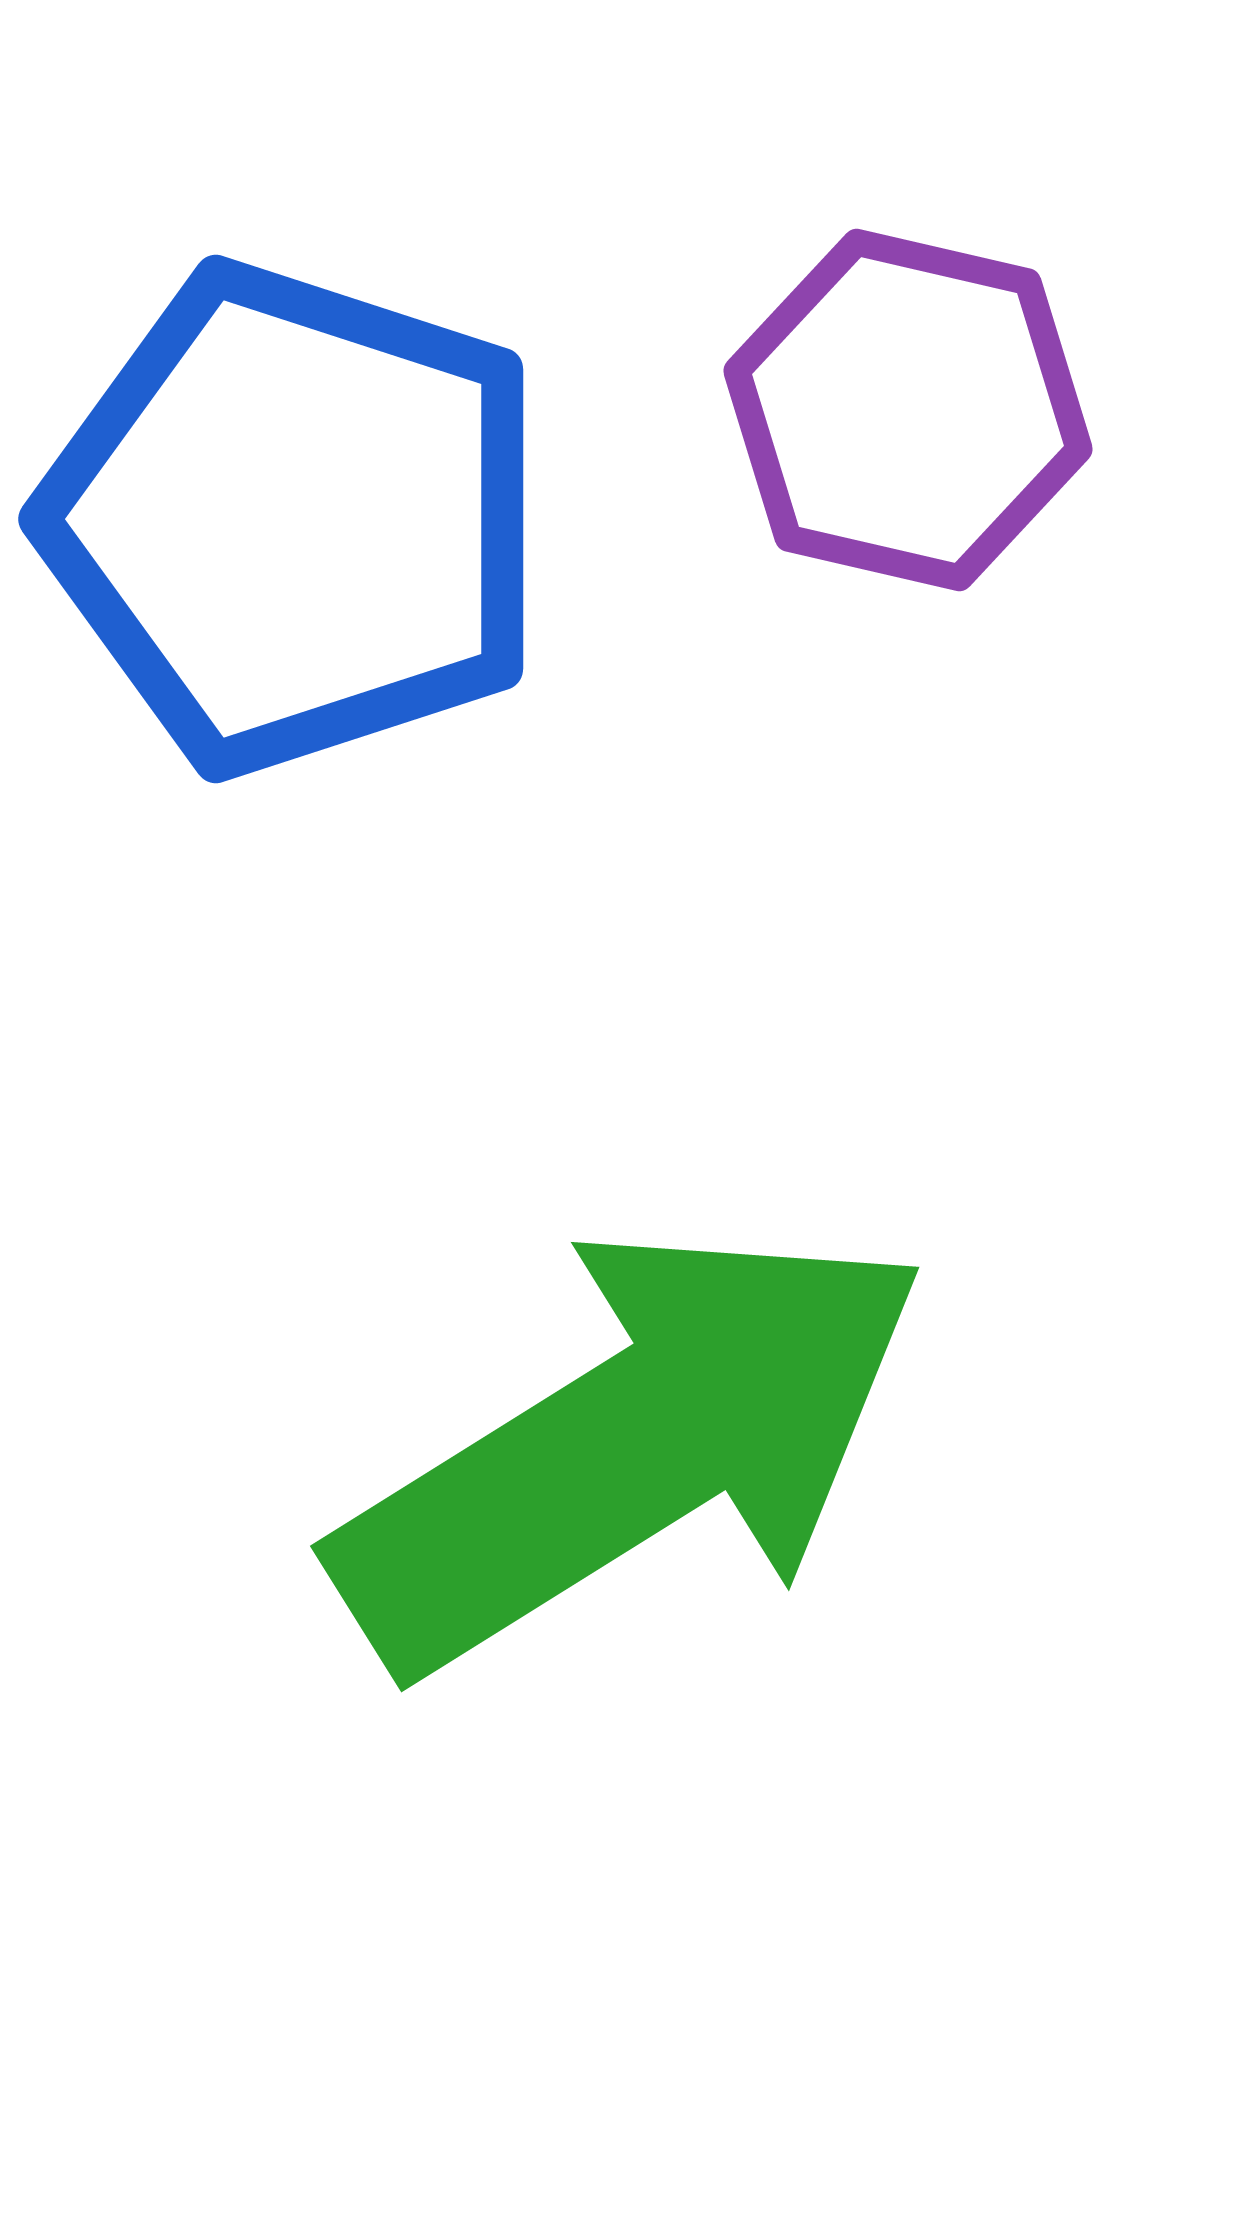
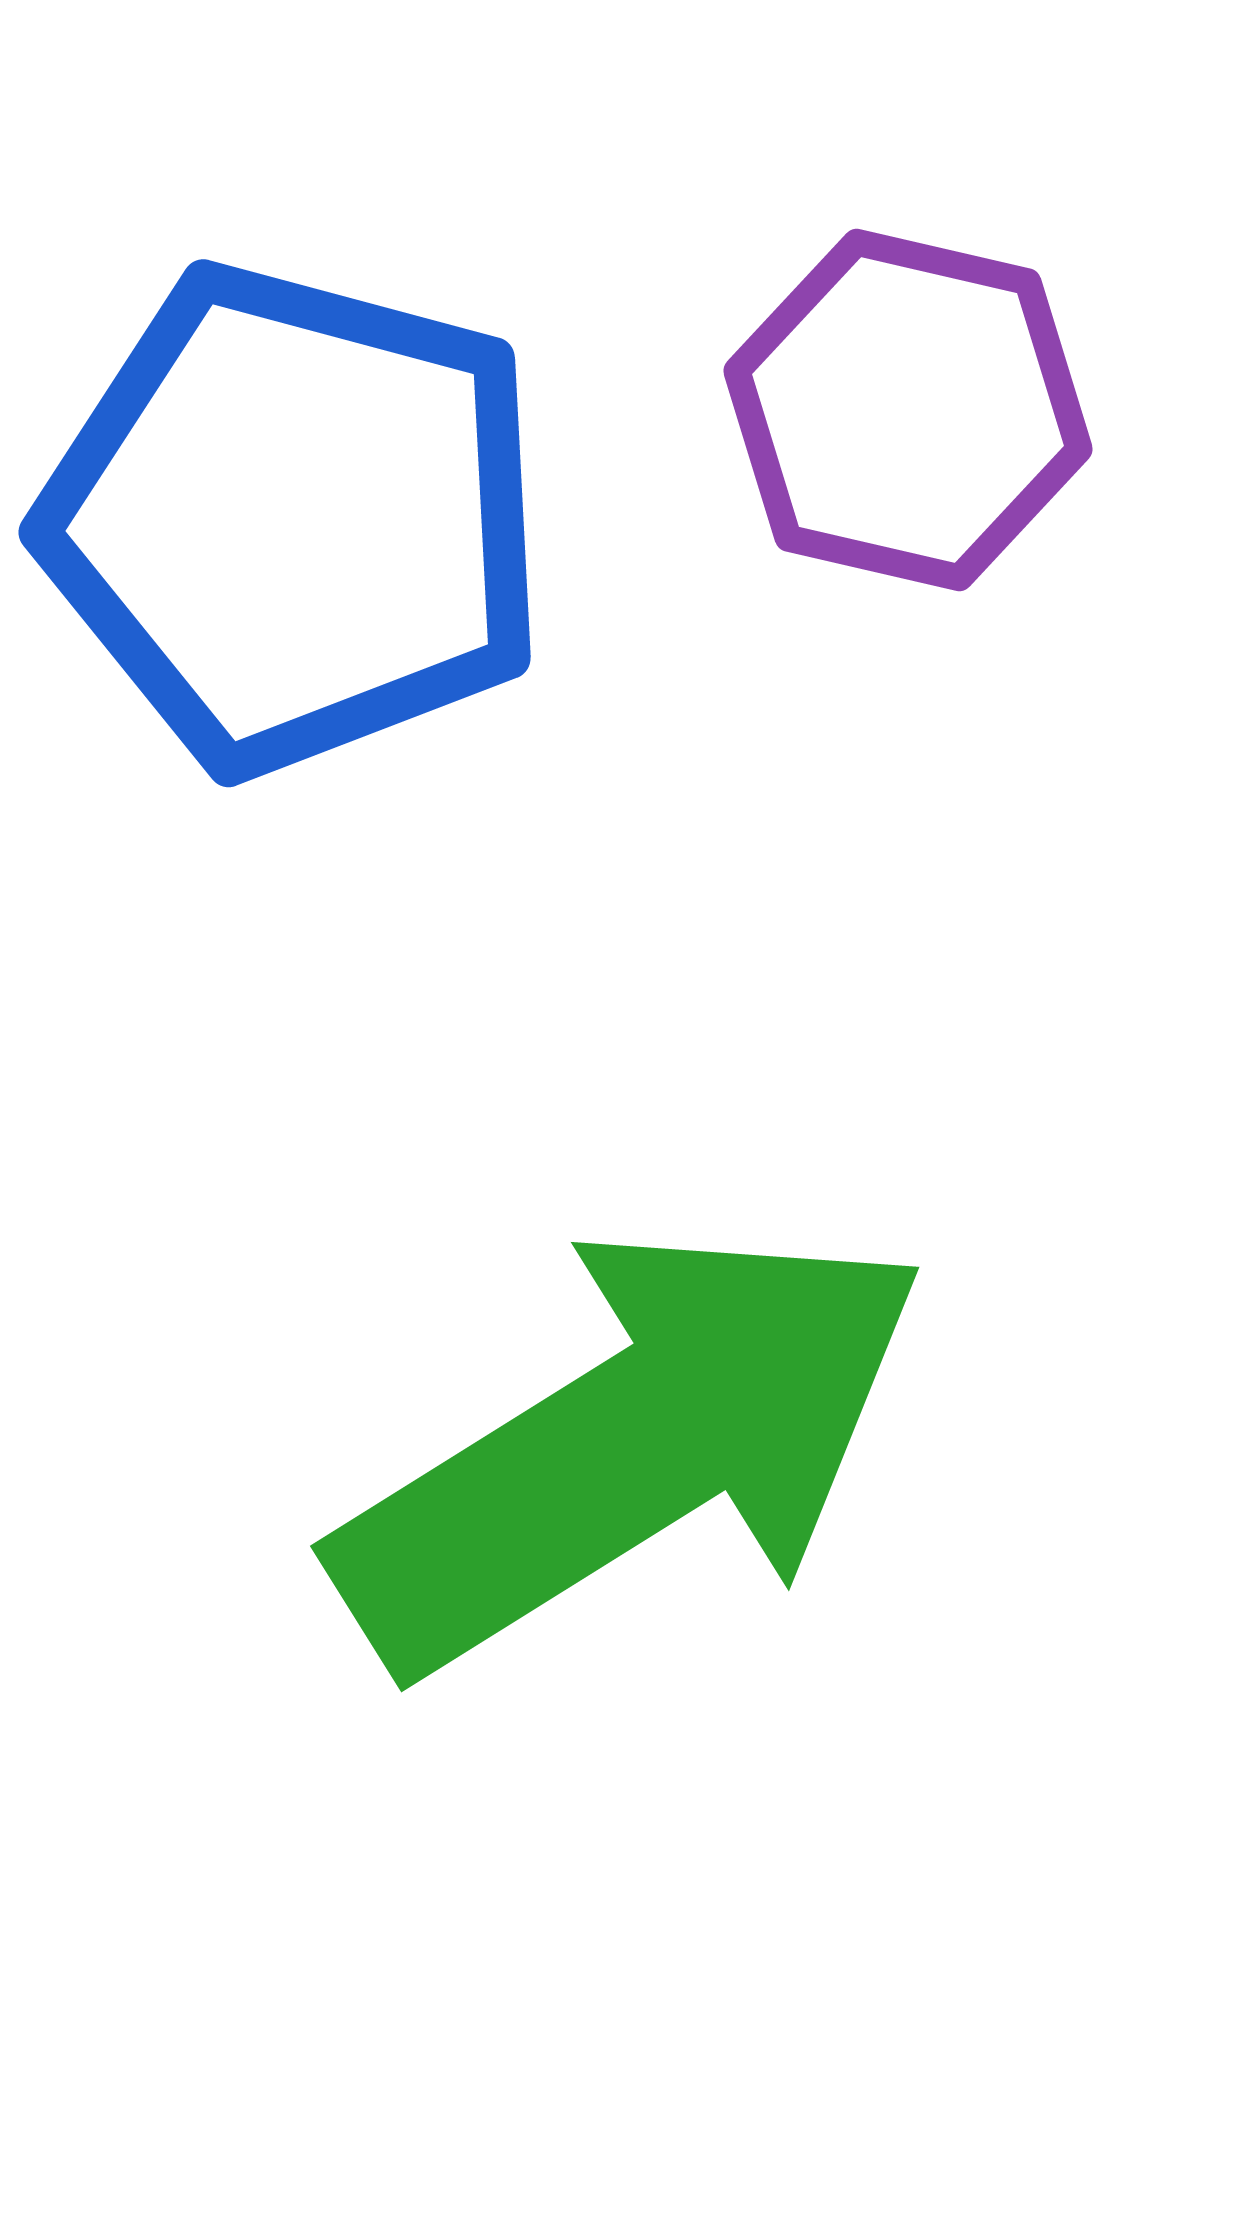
blue pentagon: rotated 3 degrees counterclockwise
